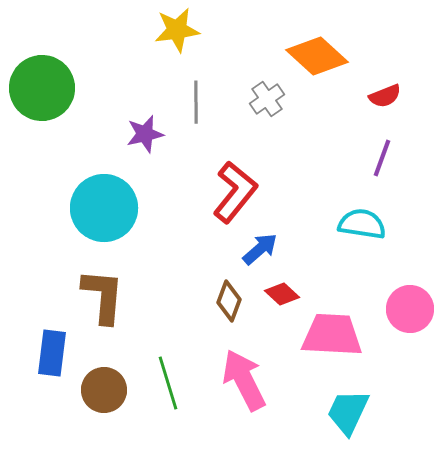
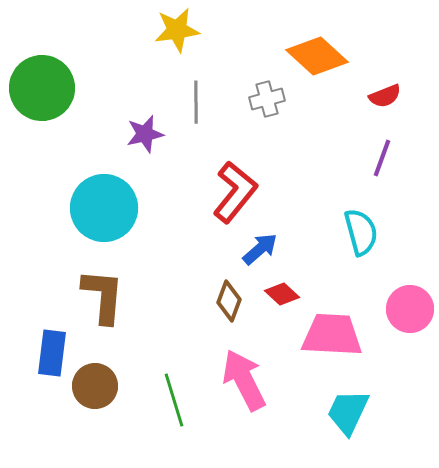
gray cross: rotated 20 degrees clockwise
cyan semicircle: moved 1 px left, 8 px down; rotated 66 degrees clockwise
green line: moved 6 px right, 17 px down
brown circle: moved 9 px left, 4 px up
